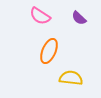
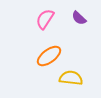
pink semicircle: moved 5 px right, 3 px down; rotated 90 degrees clockwise
orange ellipse: moved 5 px down; rotated 30 degrees clockwise
